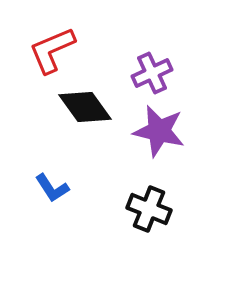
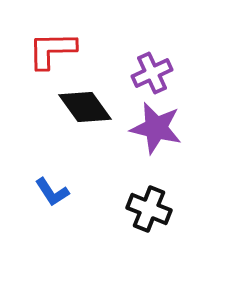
red L-shape: rotated 22 degrees clockwise
purple star: moved 3 px left, 3 px up
blue L-shape: moved 4 px down
